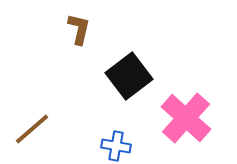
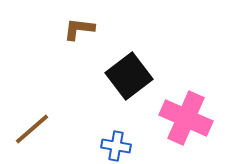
brown L-shape: rotated 96 degrees counterclockwise
pink cross: rotated 18 degrees counterclockwise
